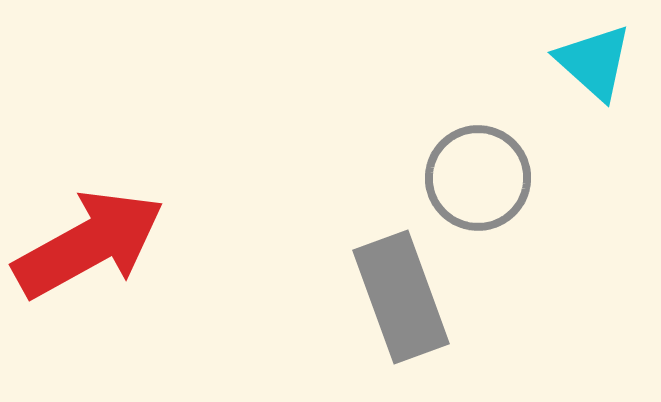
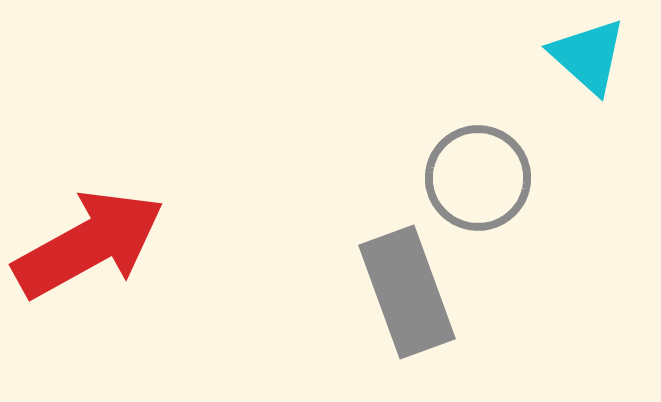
cyan triangle: moved 6 px left, 6 px up
gray rectangle: moved 6 px right, 5 px up
